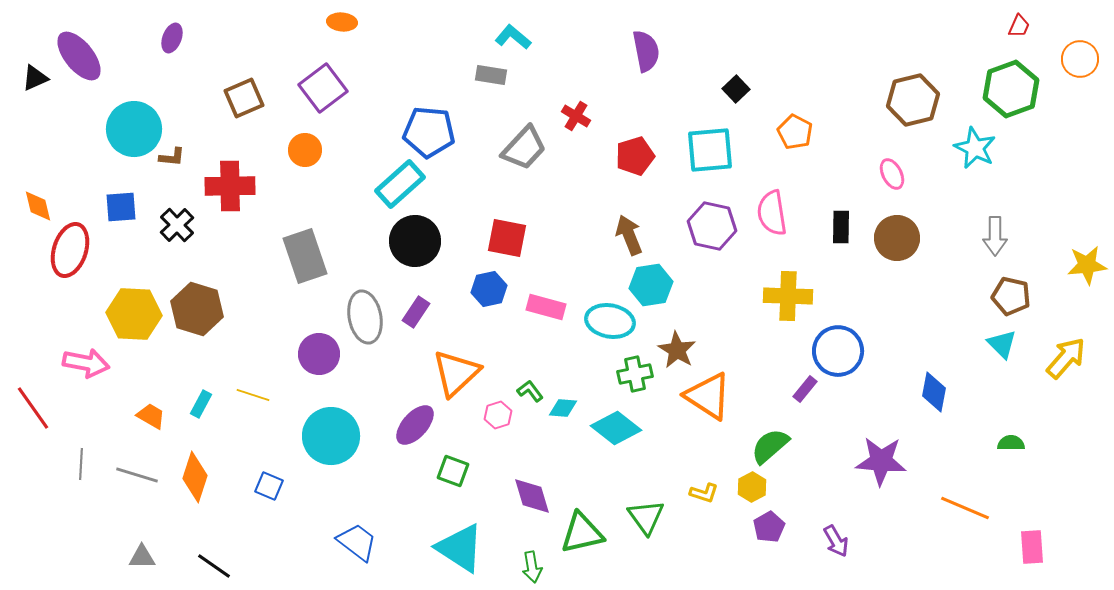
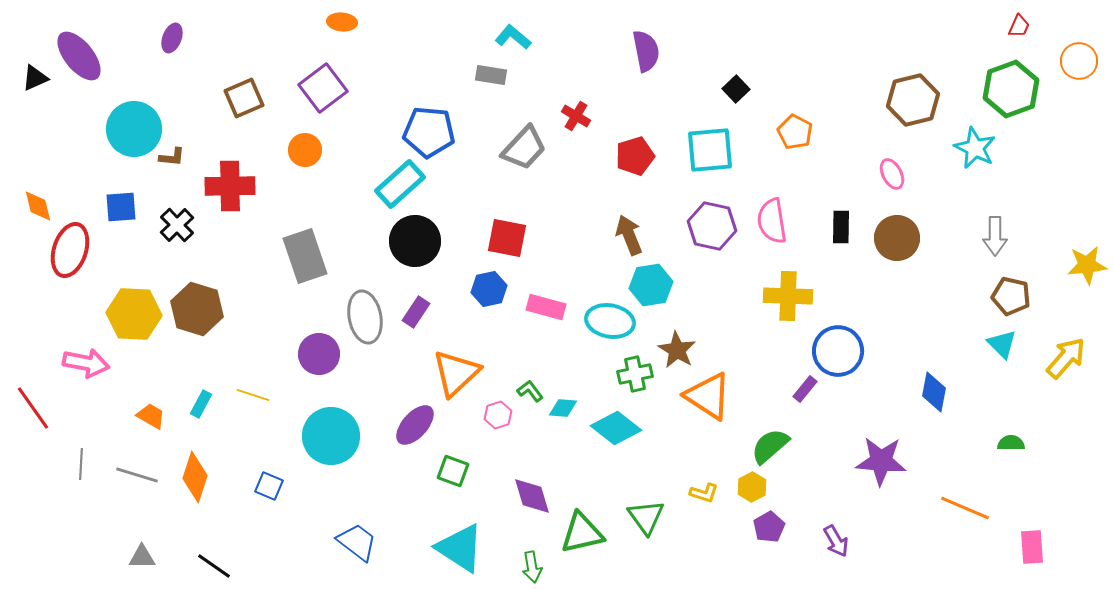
orange circle at (1080, 59): moved 1 px left, 2 px down
pink semicircle at (772, 213): moved 8 px down
